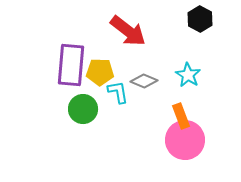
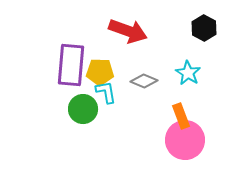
black hexagon: moved 4 px right, 9 px down
red arrow: rotated 18 degrees counterclockwise
cyan star: moved 2 px up
cyan L-shape: moved 12 px left
